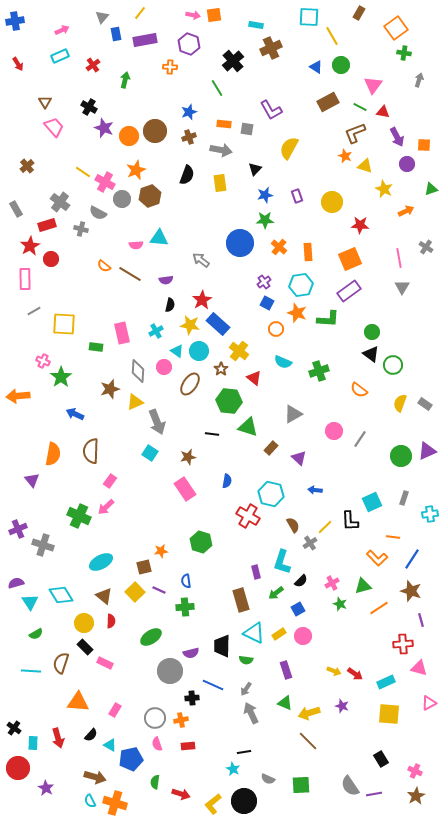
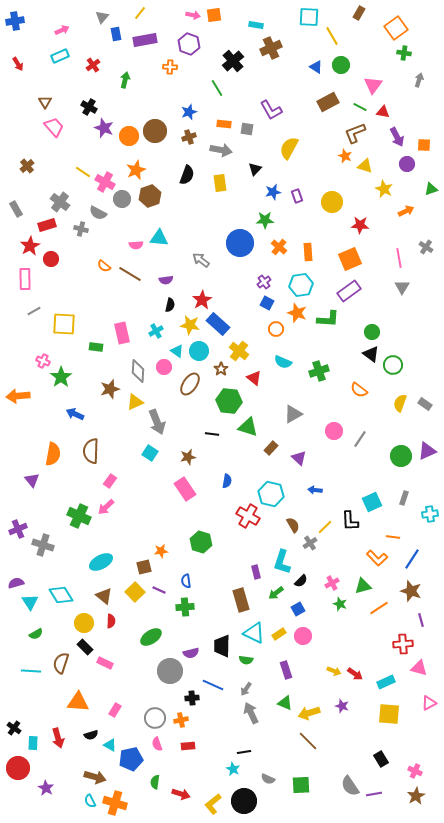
blue star at (265, 195): moved 8 px right, 3 px up
black semicircle at (91, 735): rotated 32 degrees clockwise
